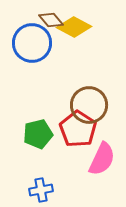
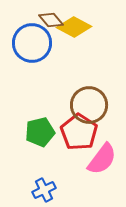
red pentagon: moved 1 px right, 3 px down
green pentagon: moved 2 px right, 2 px up
pink semicircle: rotated 12 degrees clockwise
blue cross: moved 3 px right; rotated 15 degrees counterclockwise
